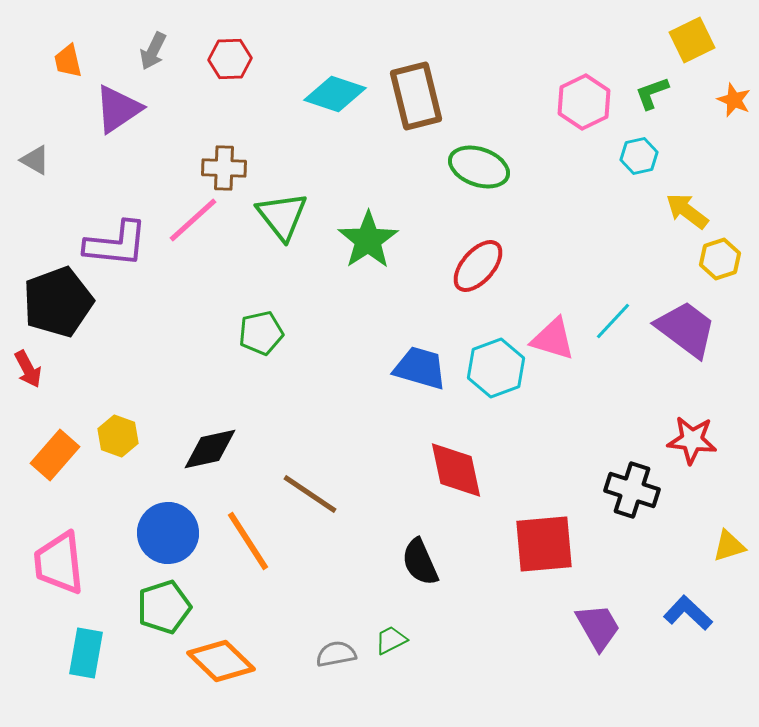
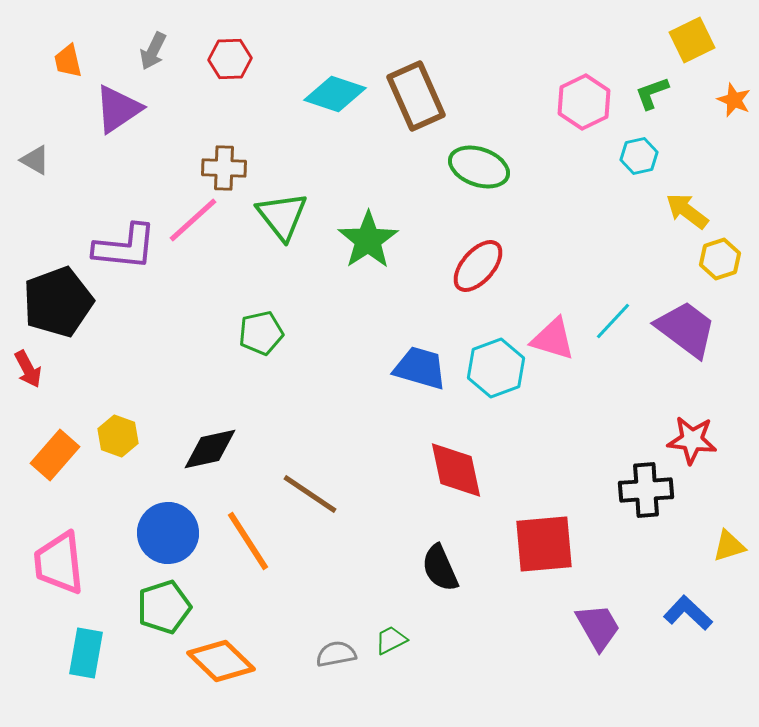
brown rectangle at (416, 96): rotated 10 degrees counterclockwise
purple L-shape at (116, 244): moved 9 px right, 3 px down
black cross at (632, 490): moved 14 px right; rotated 22 degrees counterclockwise
black semicircle at (420, 562): moved 20 px right, 6 px down
